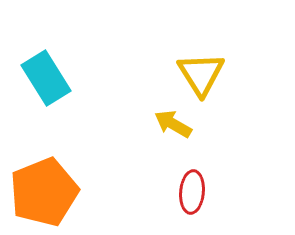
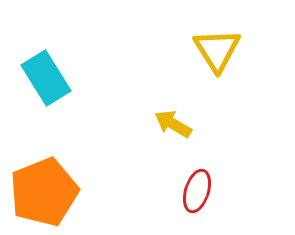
yellow triangle: moved 16 px right, 24 px up
red ellipse: moved 5 px right, 1 px up; rotated 12 degrees clockwise
